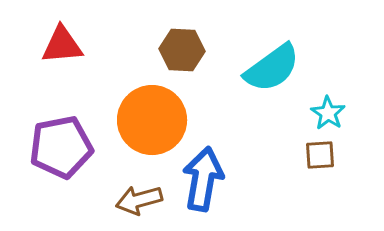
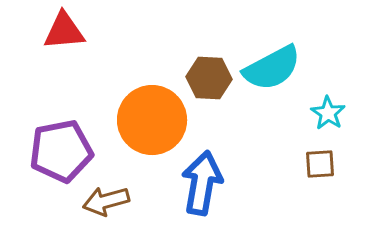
red triangle: moved 2 px right, 14 px up
brown hexagon: moved 27 px right, 28 px down
cyan semicircle: rotated 8 degrees clockwise
purple pentagon: moved 4 px down
brown square: moved 9 px down
blue arrow: moved 1 px left, 4 px down
brown arrow: moved 33 px left, 1 px down
